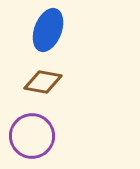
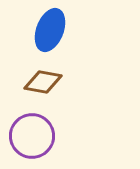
blue ellipse: moved 2 px right
